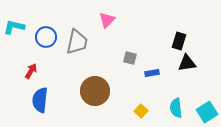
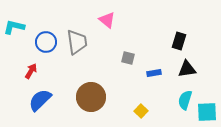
pink triangle: rotated 36 degrees counterclockwise
blue circle: moved 5 px down
gray trapezoid: rotated 20 degrees counterclockwise
gray square: moved 2 px left
black triangle: moved 6 px down
blue rectangle: moved 2 px right
brown circle: moved 4 px left, 6 px down
blue semicircle: rotated 40 degrees clockwise
cyan semicircle: moved 9 px right, 8 px up; rotated 24 degrees clockwise
cyan square: rotated 30 degrees clockwise
